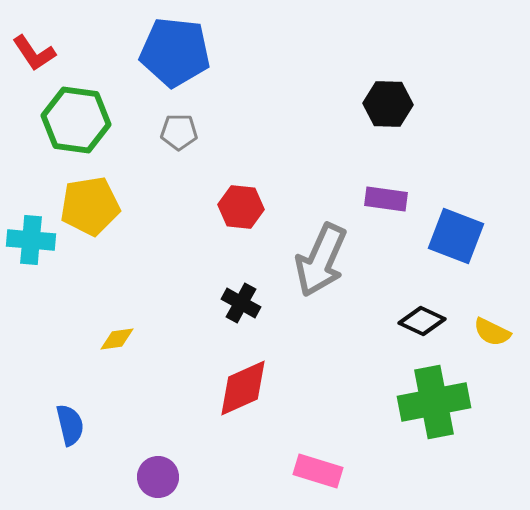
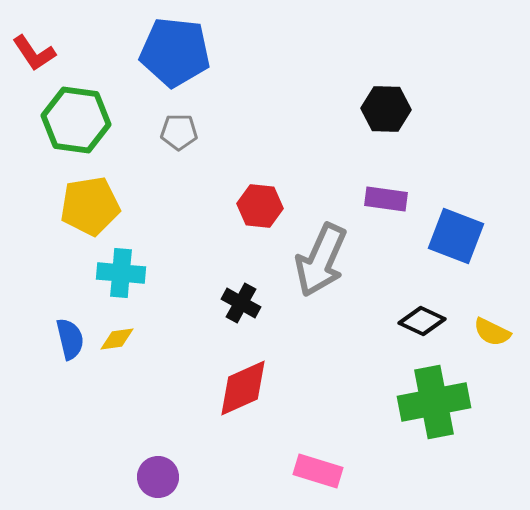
black hexagon: moved 2 px left, 5 px down
red hexagon: moved 19 px right, 1 px up
cyan cross: moved 90 px right, 33 px down
blue semicircle: moved 86 px up
